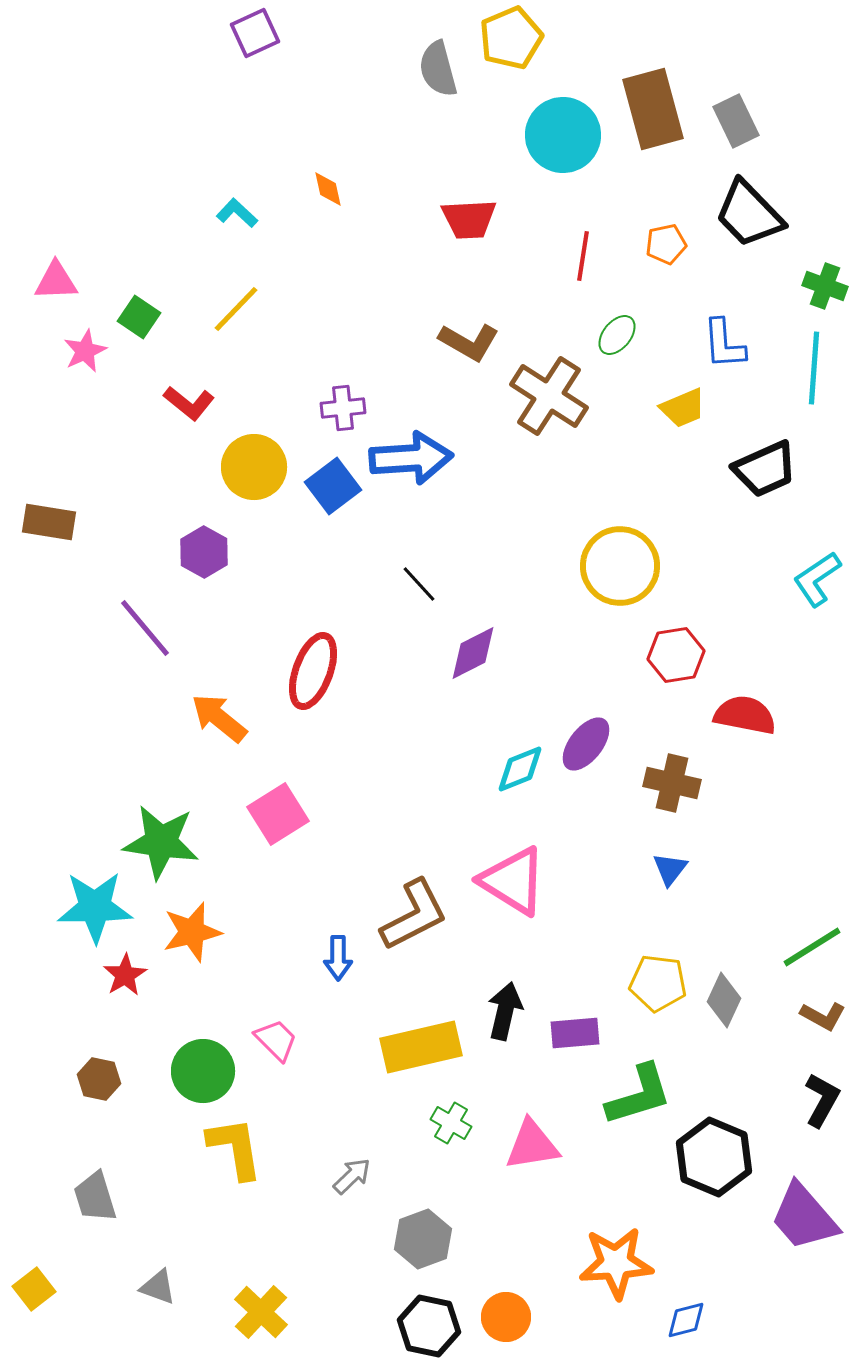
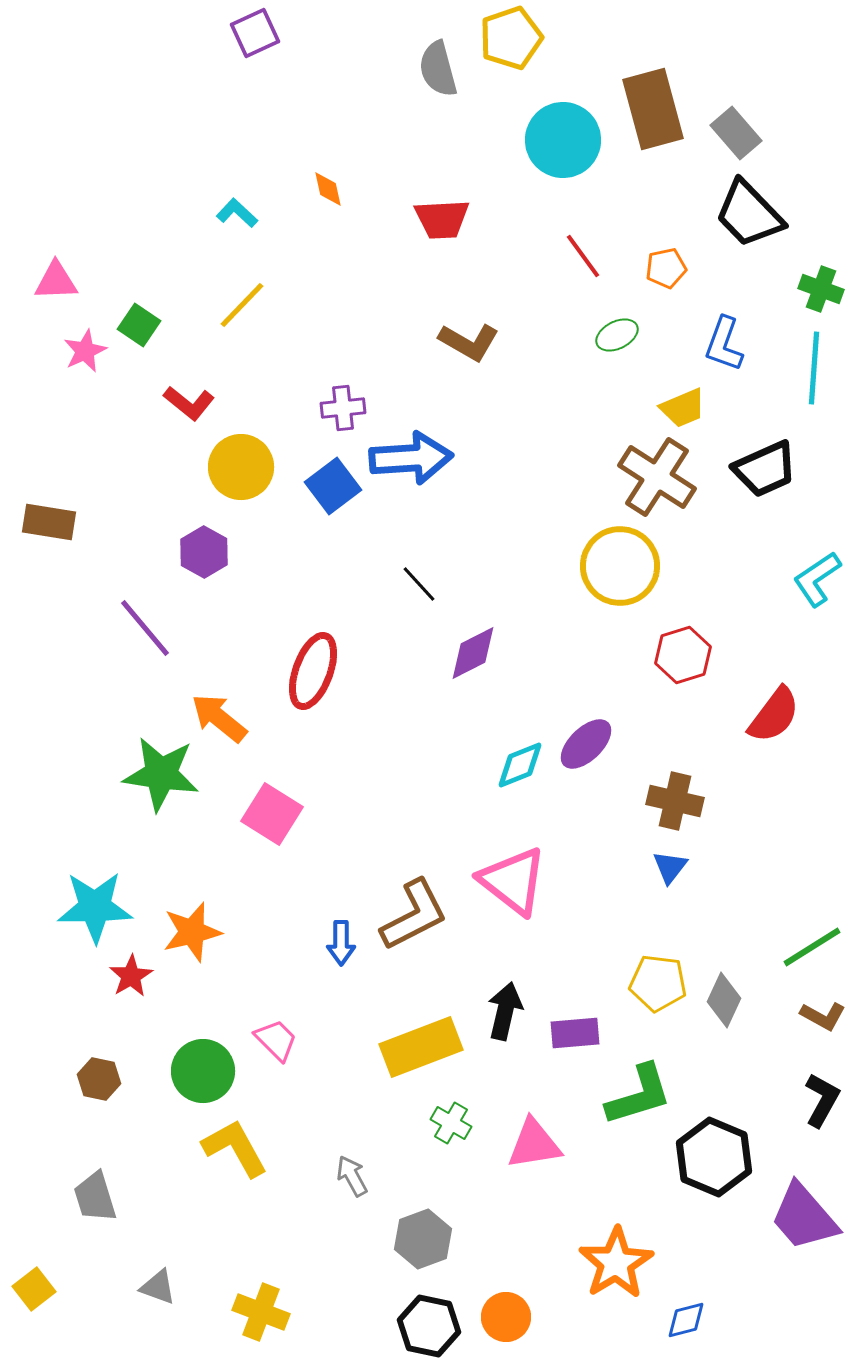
yellow pentagon at (511, 38): rotated 4 degrees clockwise
gray rectangle at (736, 121): moved 12 px down; rotated 15 degrees counterclockwise
cyan circle at (563, 135): moved 5 px down
red trapezoid at (469, 219): moved 27 px left
orange pentagon at (666, 244): moved 24 px down
red line at (583, 256): rotated 45 degrees counterclockwise
green cross at (825, 286): moved 4 px left, 3 px down
yellow line at (236, 309): moved 6 px right, 4 px up
green square at (139, 317): moved 8 px down
green ellipse at (617, 335): rotated 24 degrees clockwise
blue L-shape at (724, 344): rotated 24 degrees clockwise
brown cross at (549, 396): moved 108 px right, 81 px down
yellow circle at (254, 467): moved 13 px left
red hexagon at (676, 655): moved 7 px right; rotated 8 degrees counterclockwise
red semicircle at (745, 715): moved 29 px right; rotated 116 degrees clockwise
purple ellipse at (586, 744): rotated 8 degrees clockwise
cyan diamond at (520, 769): moved 4 px up
brown cross at (672, 783): moved 3 px right, 18 px down
pink square at (278, 814): moved 6 px left; rotated 26 degrees counterclockwise
green star at (161, 842): moved 68 px up
blue triangle at (670, 869): moved 2 px up
pink triangle at (513, 881): rotated 6 degrees clockwise
blue arrow at (338, 958): moved 3 px right, 15 px up
red star at (125, 975): moved 6 px right, 1 px down
yellow rectangle at (421, 1047): rotated 8 degrees counterclockwise
pink triangle at (532, 1145): moved 2 px right, 1 px up
yellow L-shape at (235, 1148): rotated 20 degrees counterclockwise
gray arrow at (352, 1176): rotated 75 degrees counterclockwise
orange star at (616, 1263): rotated 28 degrees counterclockwise
yellow cross at (261, 1312): rotated 22 degrees counterclockwise
